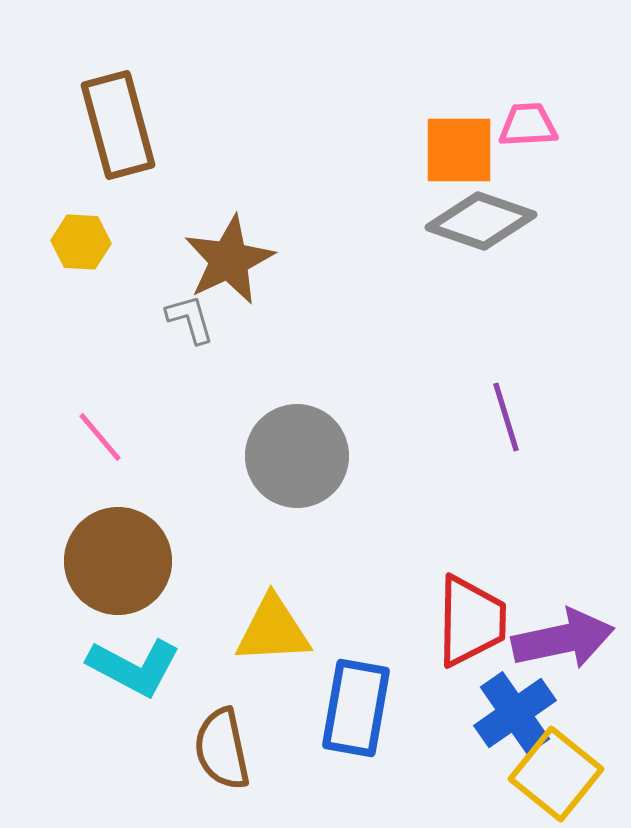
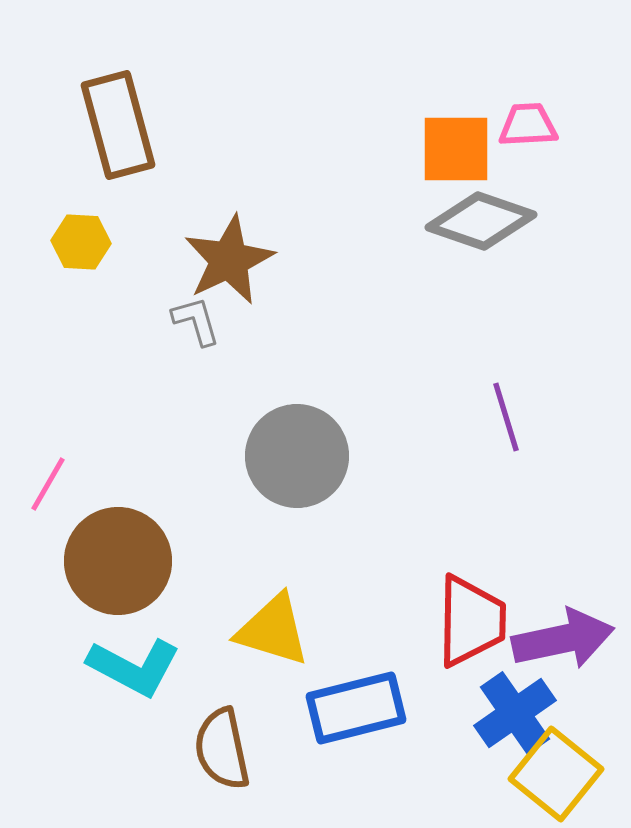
orange square: moved 3 px left, 1 px up
gray L-shape: moved 6 px right, 2 px down
pink line: moved 52 px left, 47 px down; rotated 70 degrees clockwise
yellow triangle: rotated 20 degrees clockwise
blue rectangle: rotated 66 degrees clockwise
